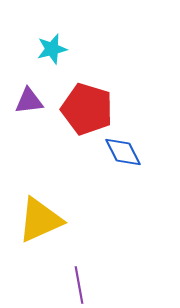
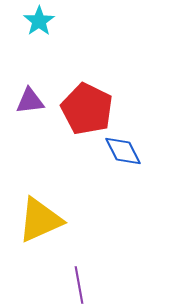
cyan star: moved 13 px left, 28 px up; rotated 20 degrees counterclockwise
purple triangle: moved 1 px right
red pentagon: rotated 9 degrees clockwise
blue diamond: moved 1 px up
